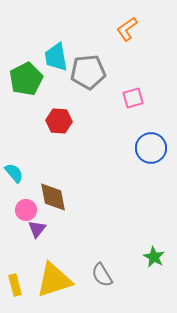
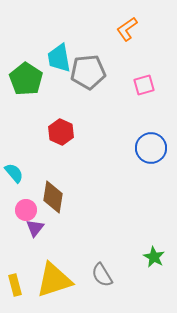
cyan trapezoid: moved 3 px right, 1 px down
green pentagon: rotated 12 degrees counterclockwise
pink square: moved 11 px right, 13 px up
red hexagon: moved 2 px right, 11 px down; rotated 20 degrees clockwise
brown diamond: rotated 20 degrees clockwise
purple triangle: moved 2 px left, 1 px up
